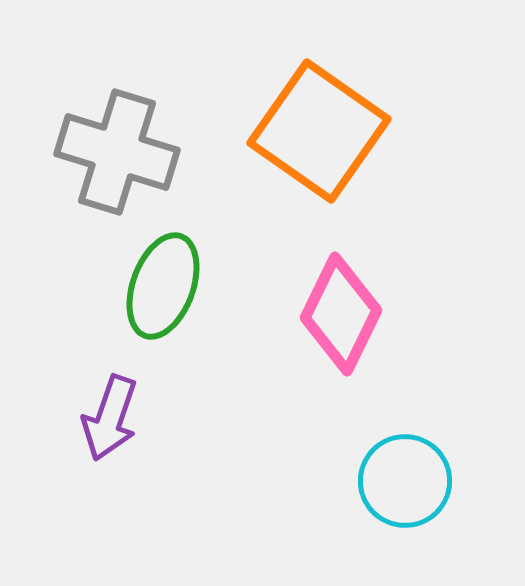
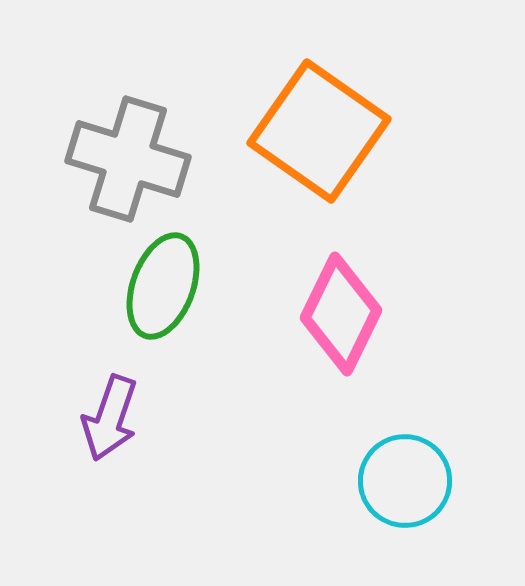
gray cross: moved 11 px right, 7 px down
